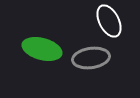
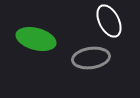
green ellipse: moved 6 px left, 10 px up
